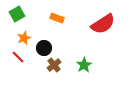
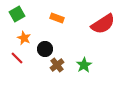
orange star: rotated 24 degrees counterclockwise
black circle: moved 1 px right, 1 px down
red line: moved 1 px left, 1 px down
brown cross: moved 3 px right
